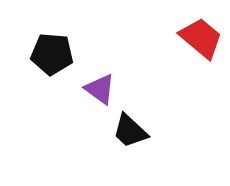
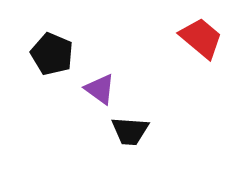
black pentagon: rotated 18 degrees clockwise
black trapezoid: rotated 39 degrees counterclockwise
